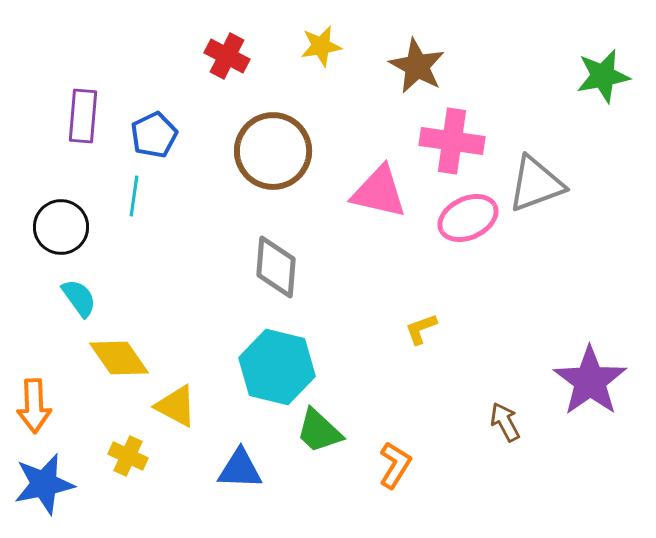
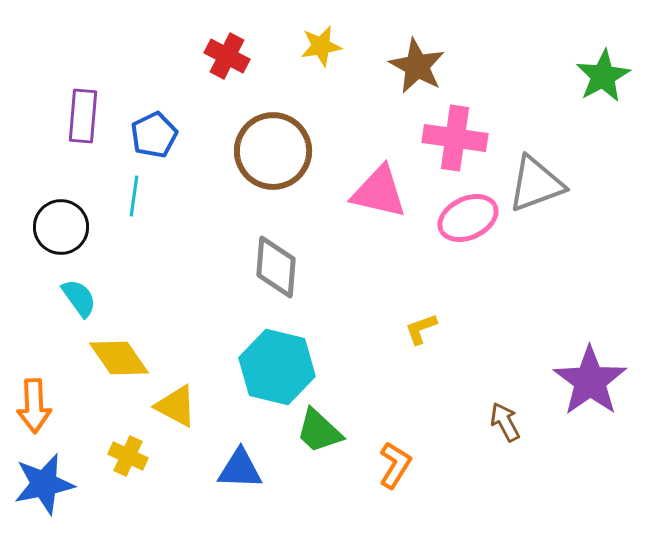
green star: rotated 18 degrees counterclockwise
pink cross: moved 3 px right, 3 px up
